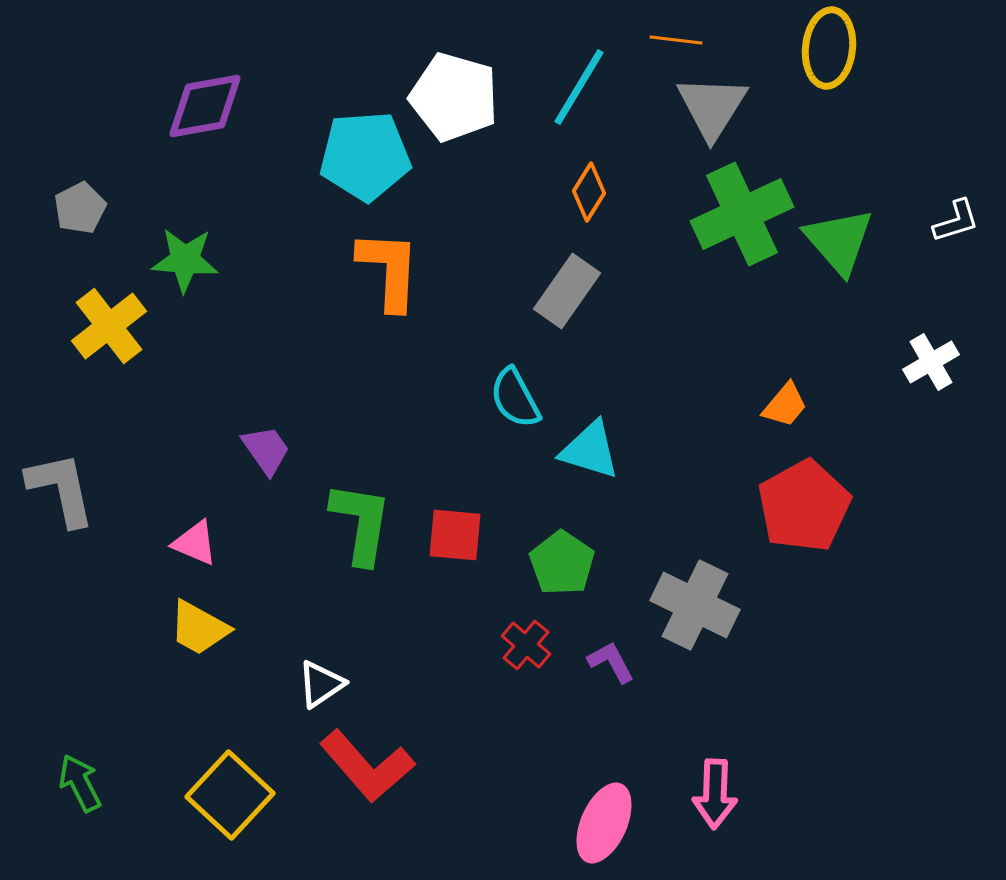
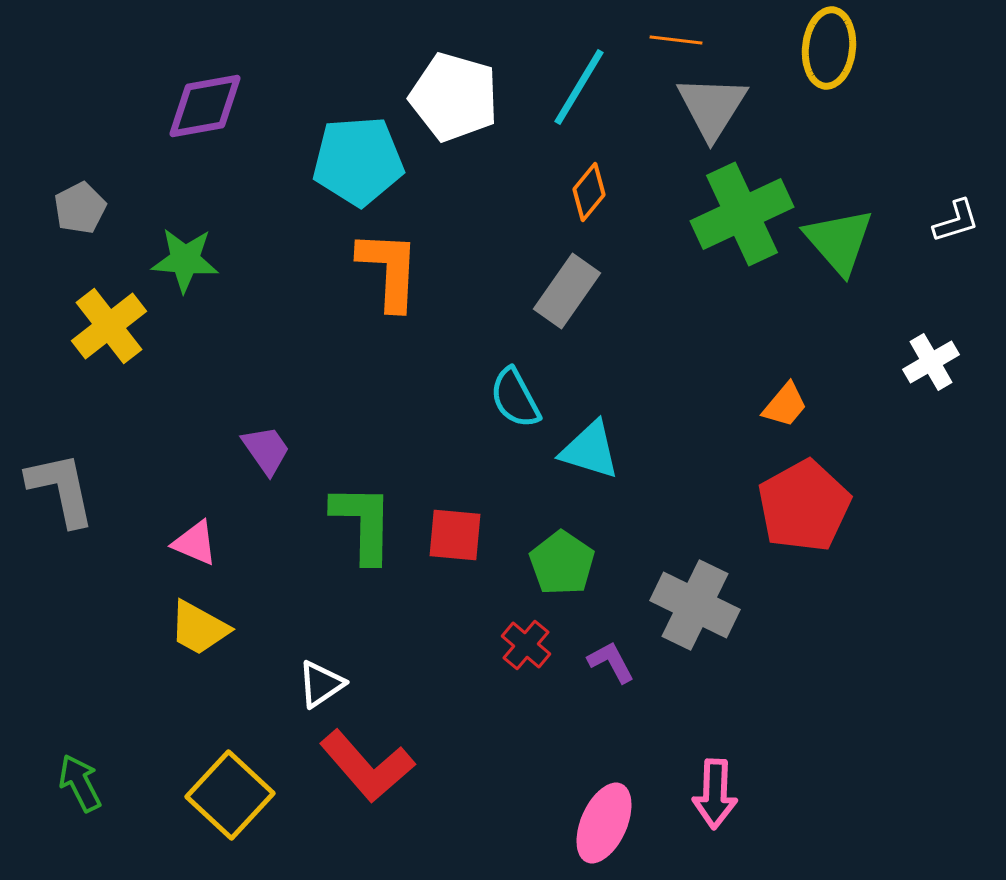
cyan pentagon: moved 7 px left, 5 px down
orange diamond: rotated 8 degrees clockwise
green L-shape: moved 2 px right; rotated 8 degrees counterclockwise
